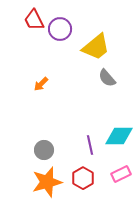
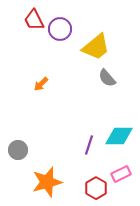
purple line: moved 1 px left; rotated 30 degrees clockwise
gray circle: moved 26 px left
red hexagon: moved 13 px right, 10 px down
